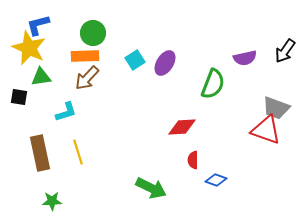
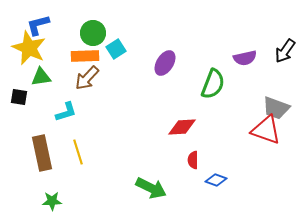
cyan square: moved 19 px left, 11 px up
brown rectangle: moved 2 px right
